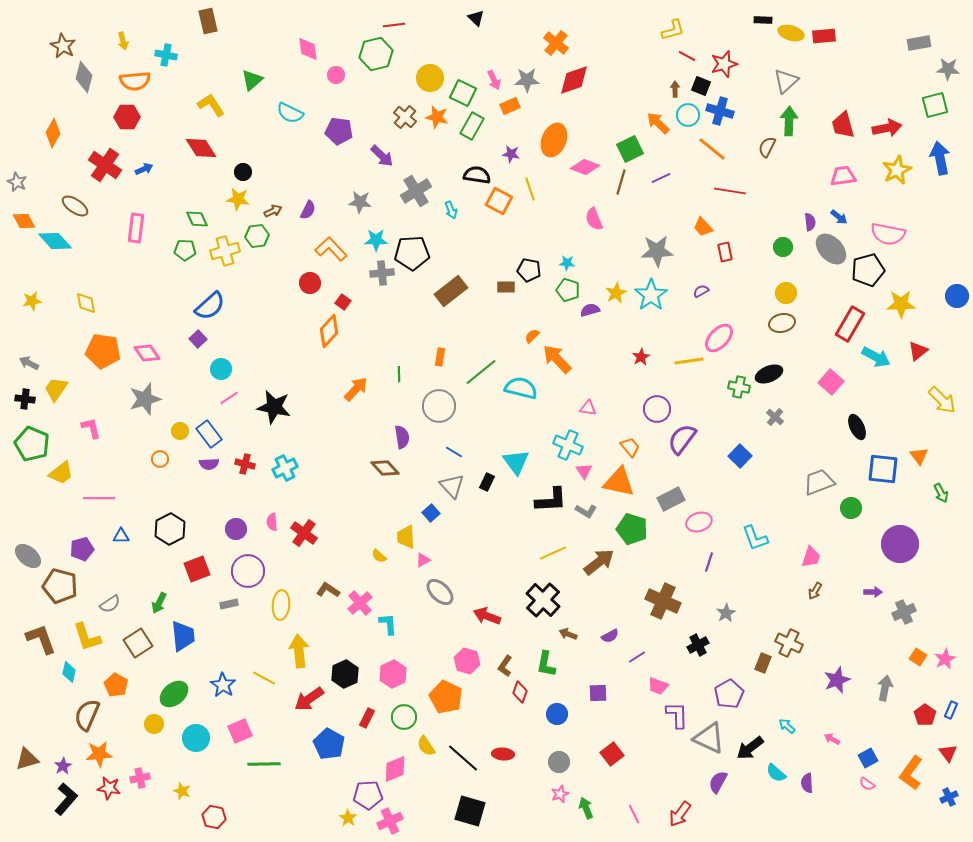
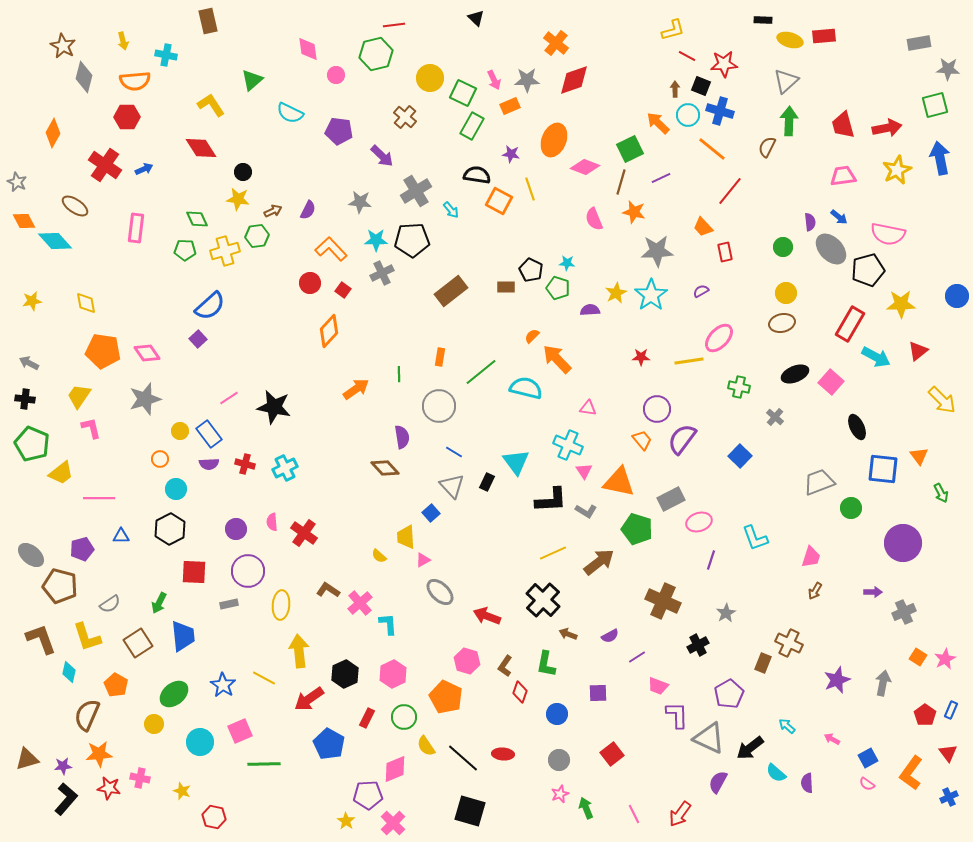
yellow ellipse at (791, 33): moved 1 px left, 7 px down
red star at (724, 64): rotated 12 degrees clockwise
orange star at (437, 117): moved 197 px right, 95 px down
red line at (730, 191): rotated 60 degrees counterclockwise
cyan arrow at (451, 210): rotated 18 degrees counterclockwise
black pentagon at (412, 253): moved 13 px up
black pentagon at (529, 270): moved 2 px right; rotated 15 degrees clockwise
gray cross at (382, 273): rotated 20 degrees counterclockwise
green pentagon at (568, 290): moved 10 px left, 2 px up
red square at (343, 302): moved 12 px up
purple semicircle at (590, 310): rotated 12 degrees clockwise
red star at (641, 357): rotated 30 degrees clockwise
cyan circle at (221, 369): moved 45 px left, 120 px down
black ellipse at (769, 374): moved 26 px right
cyan semicircle at (521, 388): moved 5 px right
yellow trapezoid at (56, 389): moved 23 px right, 7 px down
orange arrow at (356, 389): rotated 12 degrees clockwise
orange trapezoid at (630, 447): moved 12 px right, 7 px up
green pentagon at (632, 529): moved 5 px right
purple circle at (900, 544): moved 3 px right, 1 px up
gray ellipse at (28, 556): moved 3 px right, 1 px up
purple line at (709, 562): moved 2 px right, 2 px up
red square at (197, 569): moved 3 px left, 3 px down; rotated 24 degrees clockwise
gray arrow at (885, 688): moved 2 px left, 5 px up
cyan circle at (196, 738): moved 4 px right, 4 px down
gray circle at (559, 762): moved 2 px up
purple star at (63, 766): rotated 24 degrees clockwise
pink cross at (140, 778): rotated 24 degrees clockwise
yellow star at (348, 818): moved 2 px left, 3 px down
pink cross at (390, 821): moved 3 px right, 2 px down; rotated 20 degrees counterclockwise
